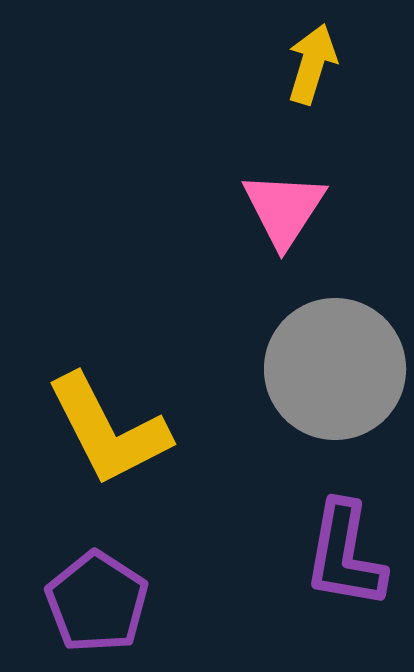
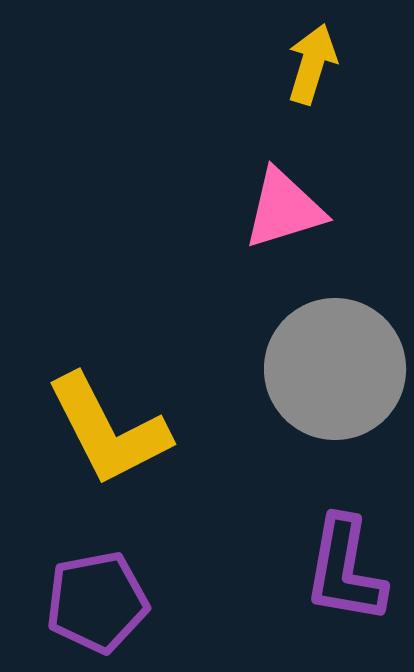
pink triangle: rotated 40 degrees clockwise
purple L-shape: moved 15 px down
purple pentagon: rotated 28 degrees clockwise
